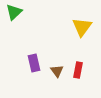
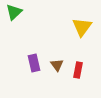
brown triangle: moved 6 px up
